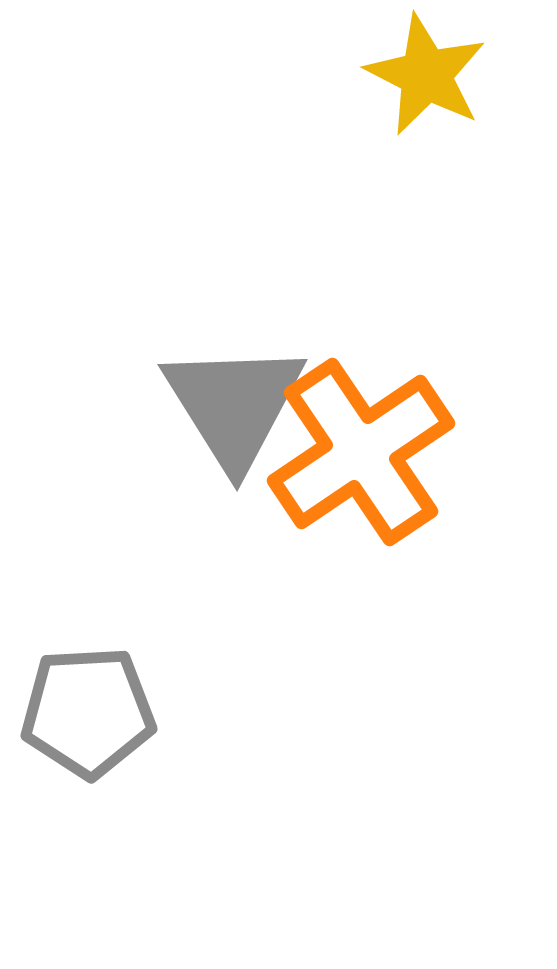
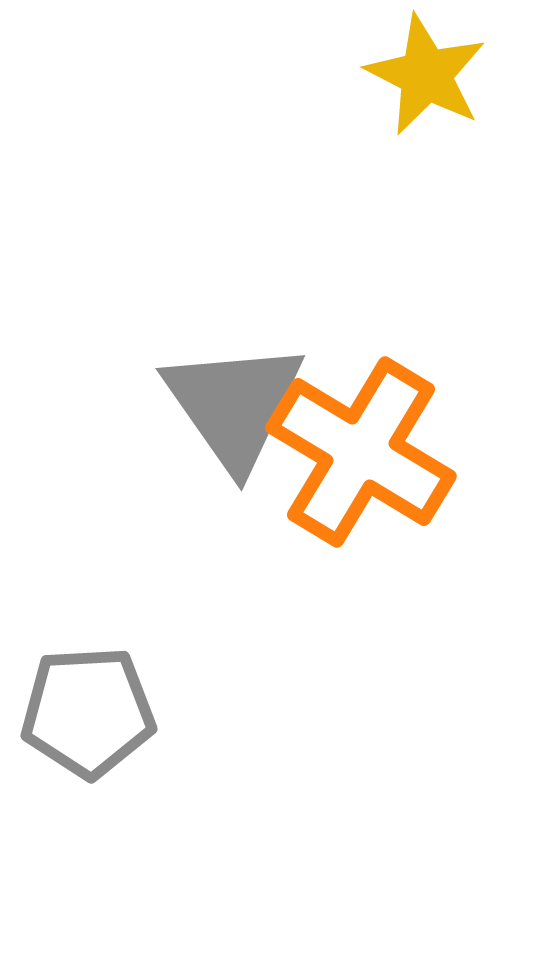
gray triangle: rotated 3 degrees counterclockwise
orange cross: rotated 25 degrees counterclockwise
